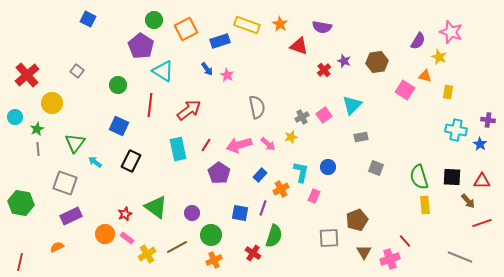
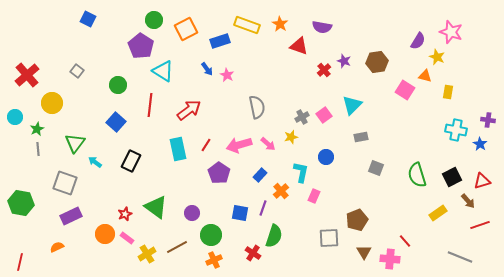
yellow star at (439, 57): moved 2 px left
blue square at (119, 126): moved 3 px left, 4 px up; rotated 18 degrees clockwise
blue circle at (328, 167): moved 2 px left, 10 px up
green semicircle at (419, 177): moved 2 px left, 2 px up
black square at (452, 177): rotated 30 degrees counterclockwise
red triangle at (482, 181): rotated 18 degrees counterclockwise
orange cross at (281, 189): moved 2 px down; rotated 14 degrees counterclockwise
yellow rectangle at (425, 205): moved 13 px right, 8 px down; rotated 60 degrees clockwise
red line at (482, 223): moved 2 px left, 2 px down
pink cross at (390, 259): rotated 24 degrees clockwise
